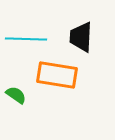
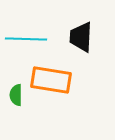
orange rectangle: moved 6 px left, 5 px down
green semicircle: rotated 125 degrees counterclockwise
